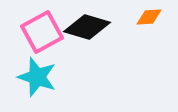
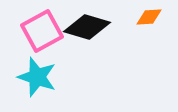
pink square: moved 1 px up
